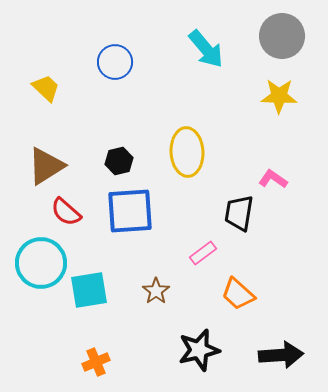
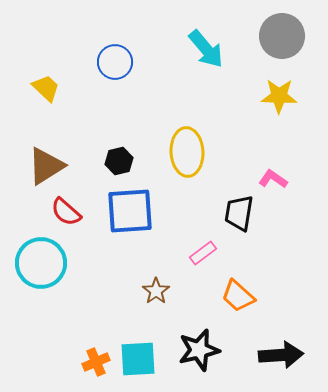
cyan square: moved 49 px right, 69 px down; rotated 6 degrees clockwise
orange trapezoid: moved 2 px down
